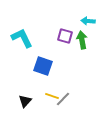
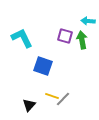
black triangle: moved 4 px right, 4 px down
